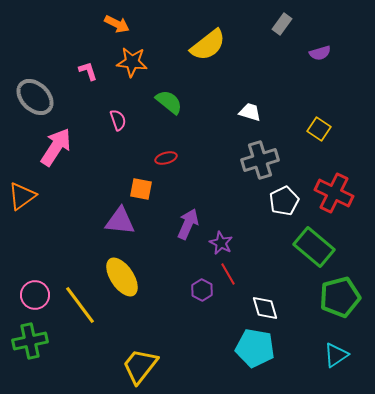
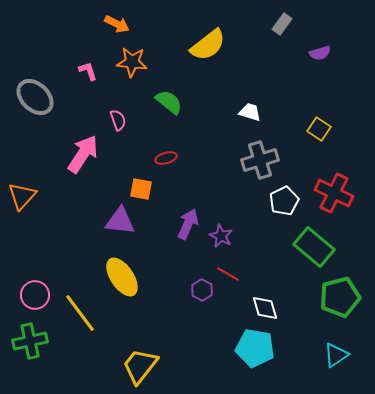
pink arrow: moved 27 px right, 7 px down
orange triangle: rotated 12 degrees counterclockwise
purple star: moved 7 px up
red line: rotated 30 degrees counterclockwise
yellow line: moved 8 px down
